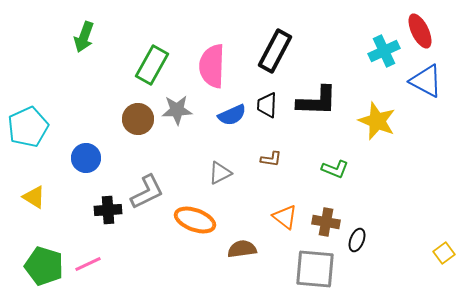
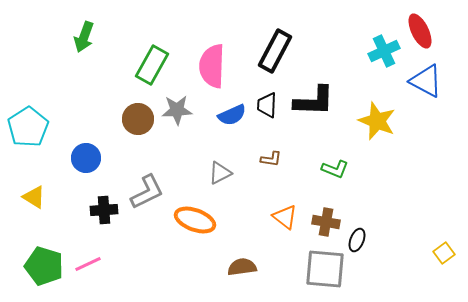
black L-shape: moved 3 px left
cyan pentagon: rotated 9 degrees counterclockwise
black cross: moved 4 px left
brown semicircle: moved 18 px down
gray square: moved 10 px right
